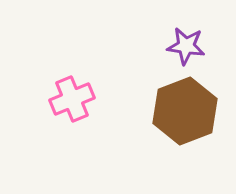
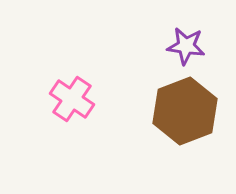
pink cross: rotated 33 degrees counterclockwise
